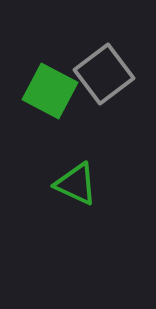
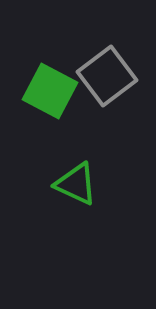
gray square: moved 3 px right, 2 px down
